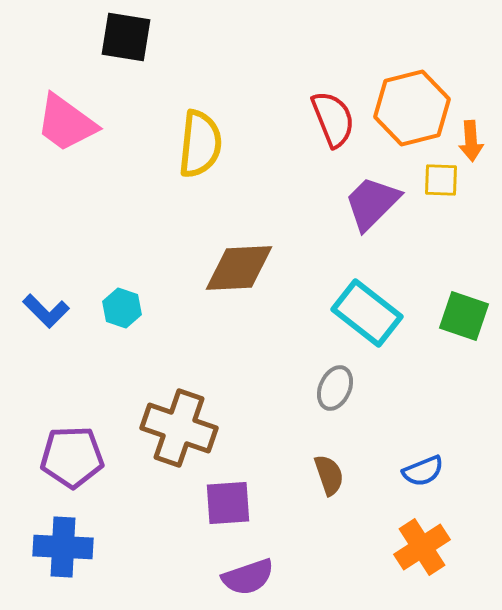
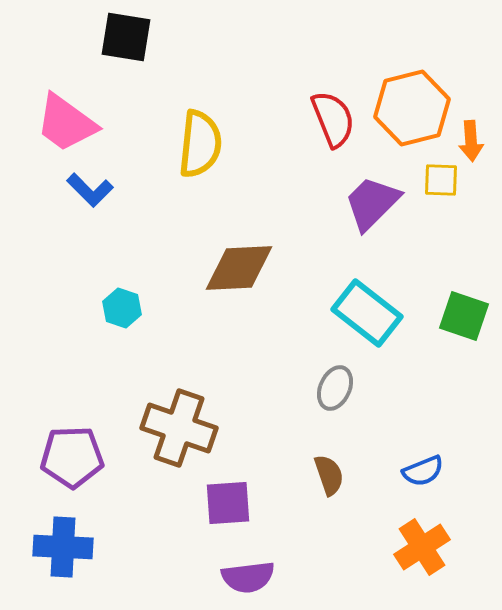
blue L-shape: moved 44 px right, 121 px up
purple semicircle: rotated 12 degrees clockwise
